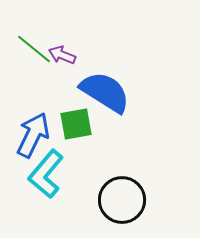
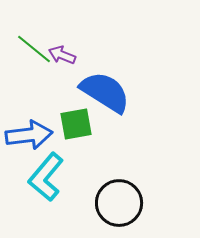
blue arrow: moved 4 px left; rotated 57 degrees clockwise
cyan L-shape: moved 3 px down
black circle: moved 3 px left, 3 px down
